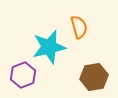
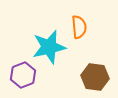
orange semicircle: rotated 10 degrees clockwise
brown hexagon: moved 1 px right; rotated 16 degrees clockwise
